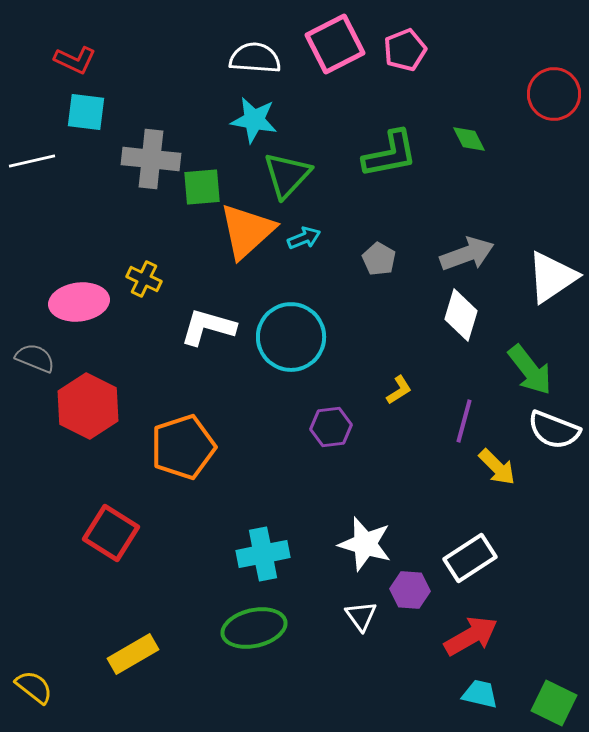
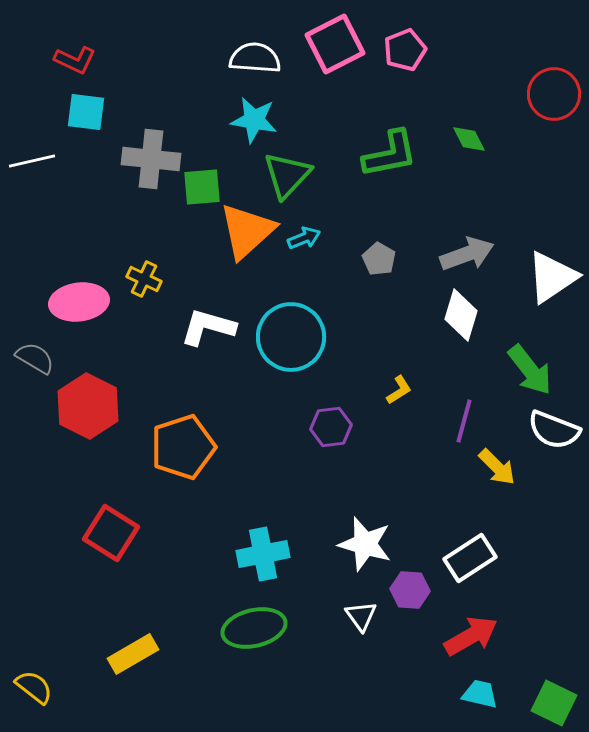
gray semicircle at (35, 358): rotated 9 degrees clockwise
